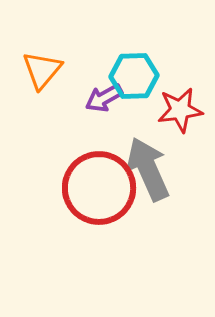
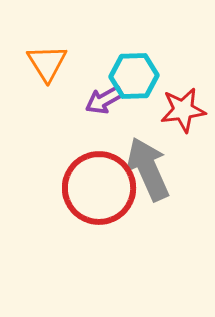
orange triangle: moved 5 px right, 7 px up; rotated 12 degrees counterclockwise
purple arrow: moved 2 px down
red star: moved 3 px right
